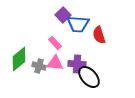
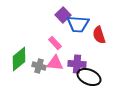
black ellipse: rotated 25 degrees counterclockwise
